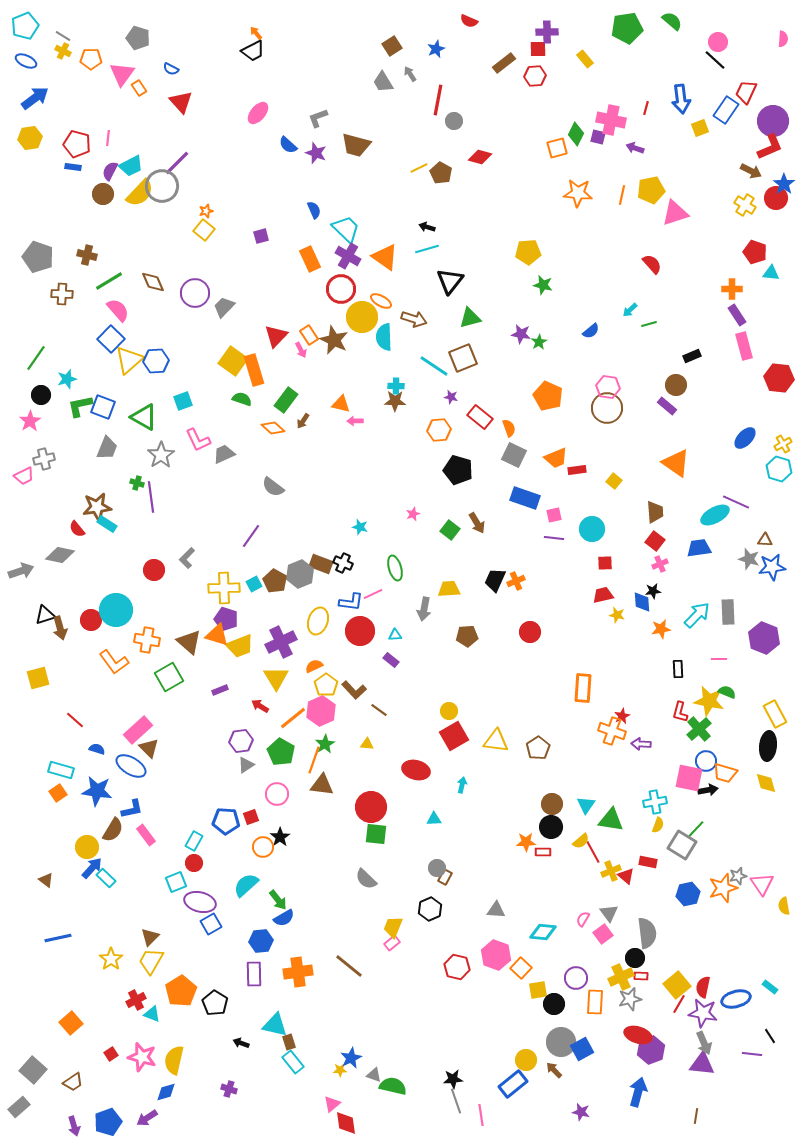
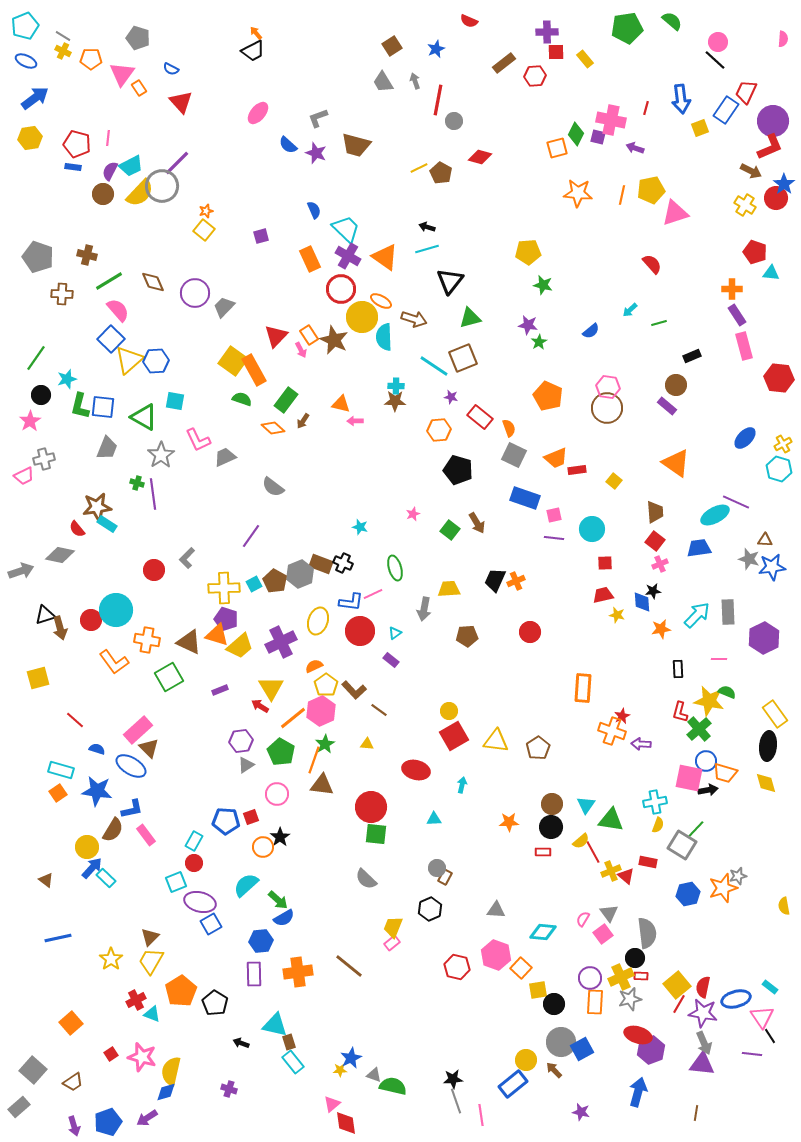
red square at (538, 49): moved 18 px right, 3 px down
gray arrow at (410, 74): moved 5 px right, 7 px down; rotated 14 degrees clockwise
green line at (649, 324): moved 10 px right, 1 px up
purple star at (521, 334): moved 7 px right, 9 px up
orange rectangle at (254, 370): rotated 12 degrees counterclockwise
cyan square at (183, 401): moved 8 px left; rotated 30 degrees clockwise
green L-shape at (80, 406): rotated 64 degrees counterclockwise
blue square at (103, 407): rotated 15 degrees counterclockwise
gray trapezoid at (224, 454): moved 1 px right, 3 px down
purple line at (151, 497): moved 2 px right, 3 px up
cyan triangle at (395, 635): moved 2 px up; rotated 32 degrees counterclockwise
purple hexagon at (764, 638): rotated 12 degrees clockwise
brown triangle at (189, 642): rotated 16 degrees counterclockwise
yellow trapezoid at (240, 646): rotated 20 degrees counterclockwise
yellow triangle at (276, 678): moved 5 px left, 10 px down
yellow rectangle at (775, 714): rotated 8 degrees counterclockwise
orange star at (526, 842): moved 17 px left, 20 px up
pink triangle at (762, 884): moved 133 px down
green arrow at (278, 900): rotated 10 degrees counterclockwise
purple circle at (576, 978): moved 14 px right
yellow semicircle at (174, 1060): moved 3 px left, 11 px down
brown line at (696, 1116): moved 3 px up
